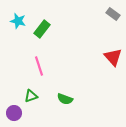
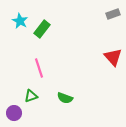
gray rectangle: rotated 56 degrees counterclockwise
cyan star: moved 2 px right; rotated 14 degrees clockwise
pink line: moved 2 px down
green semicircle: moved 1 px up
